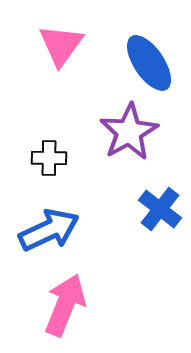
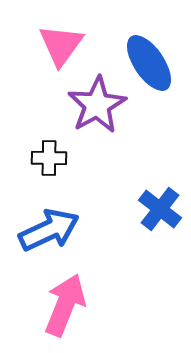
purple star: moved 32 px left, 27 px up
